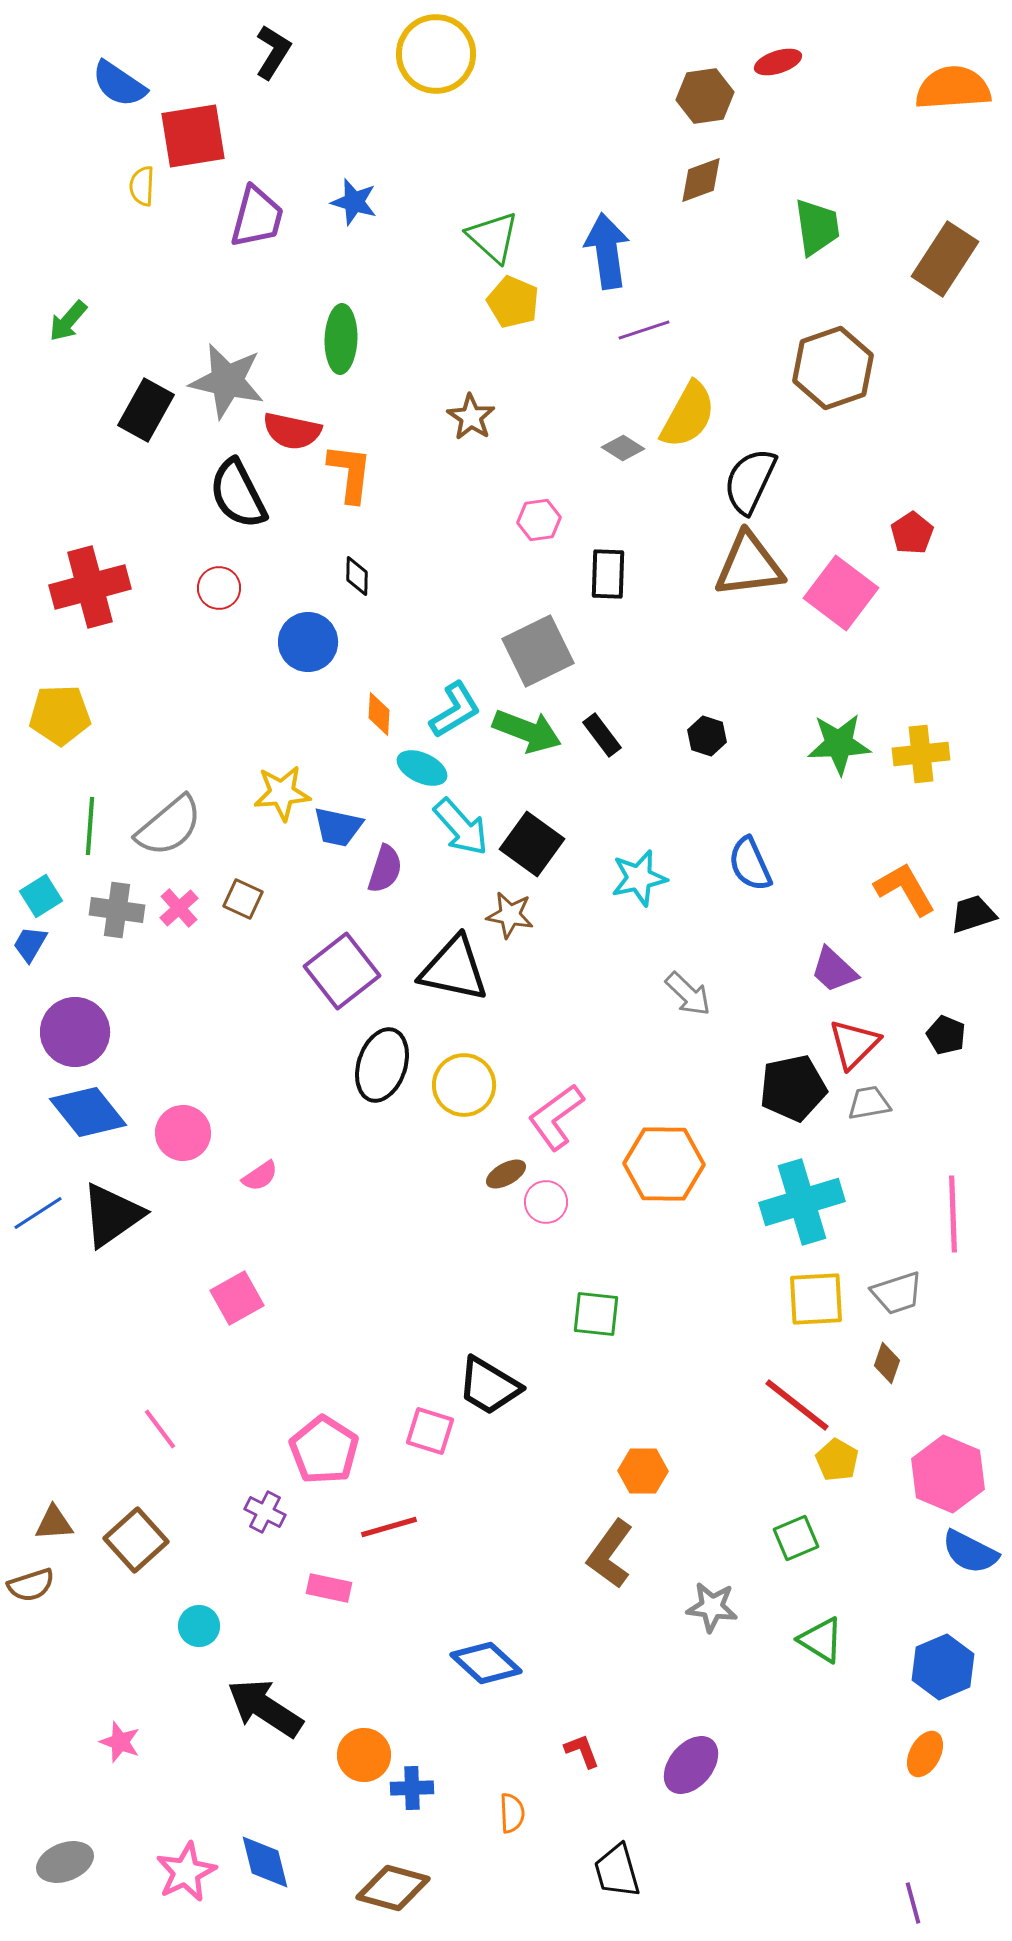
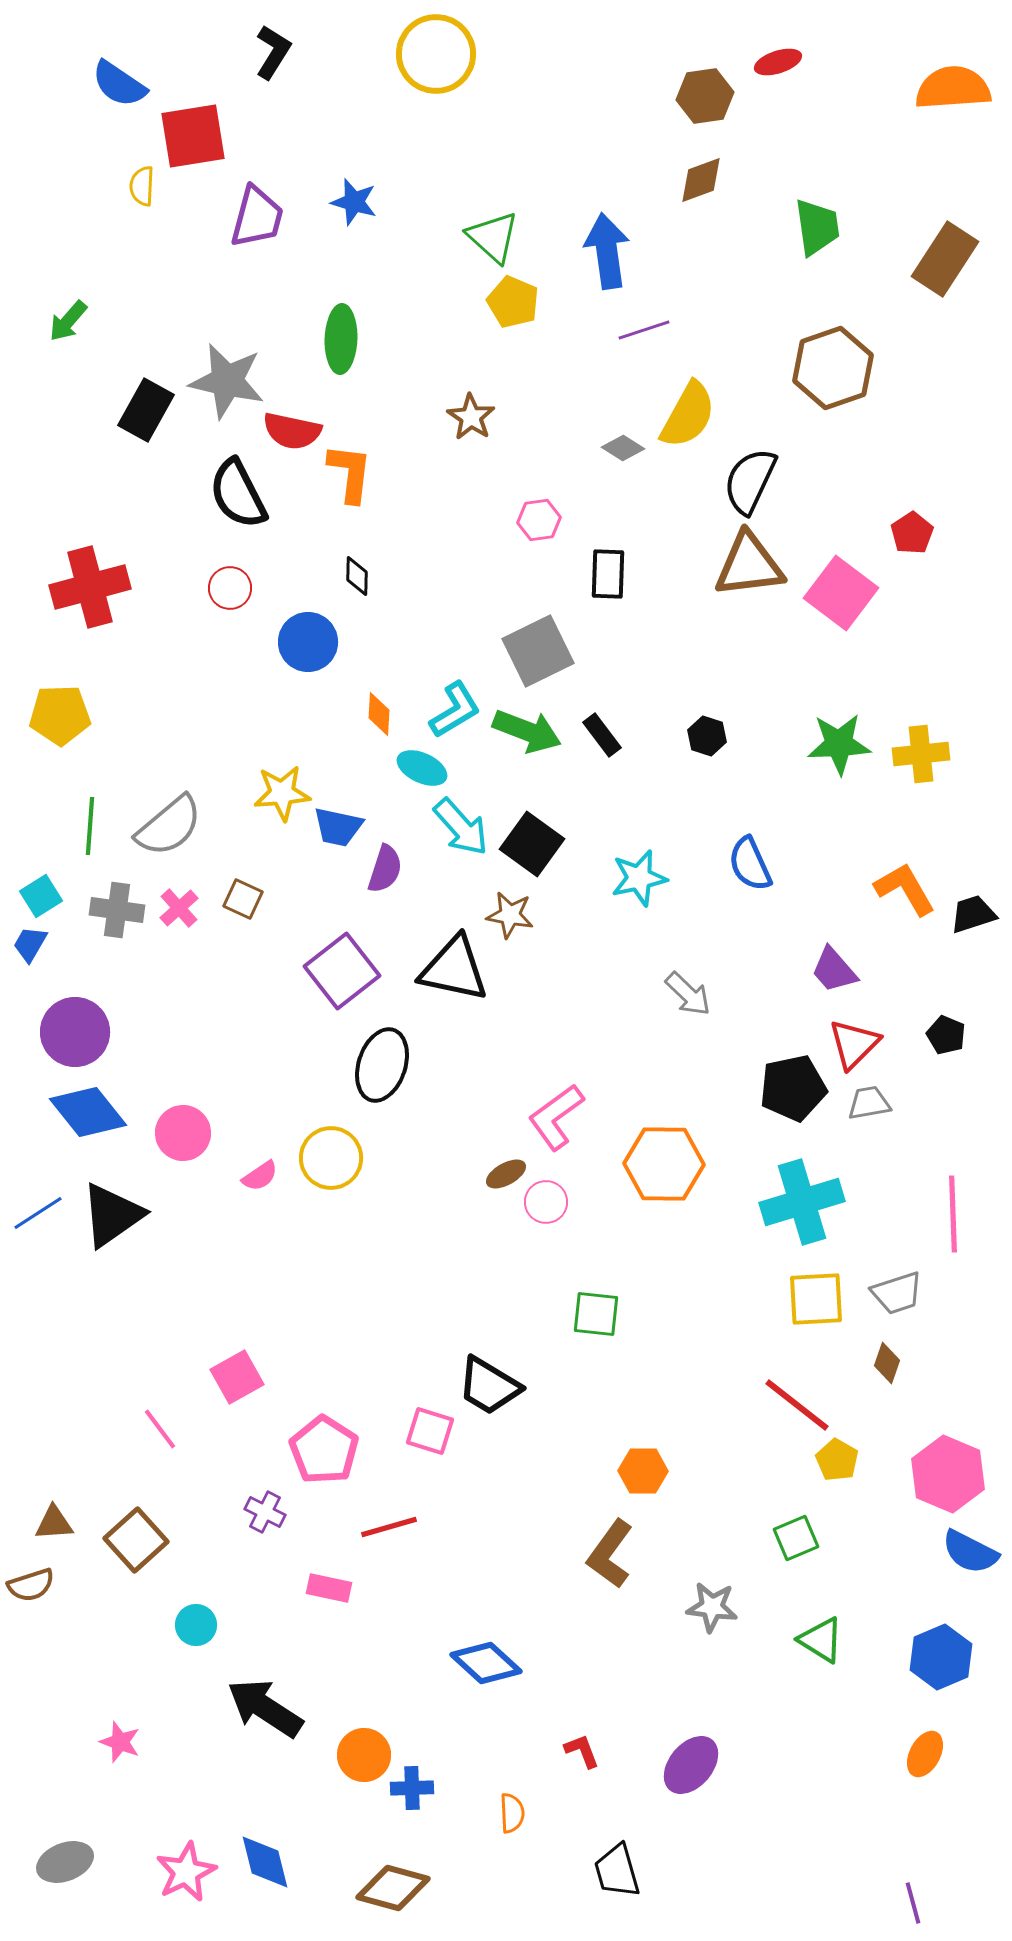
red circle at (219, 588): moved 11 px right
purple trapezoid at (834, 970): rotated 6 degrees clockwise
yellow circle at (464, 1085): moved 133 px left, 73 px down
pink square at (237, 1298): moved 79 px down
cyan circle at (199, 1626): moved 3 px left, 1 px up
blue hexagon at (943, 1667): moved 2 px left, 10 px up
